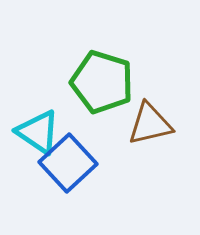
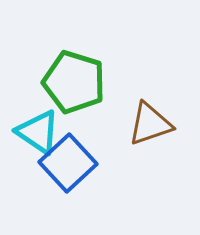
green pentagon: moved 28 px left
brown triangle: rotated 6 degrees counterclockwise
